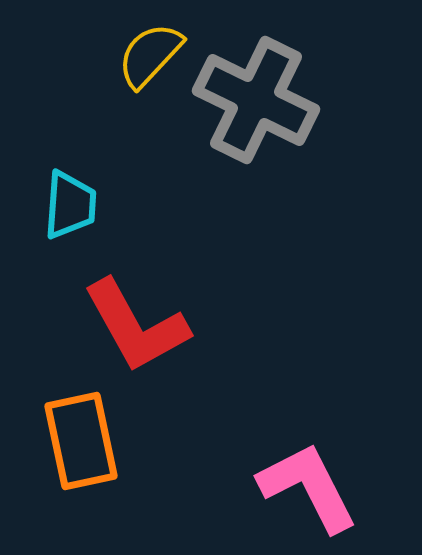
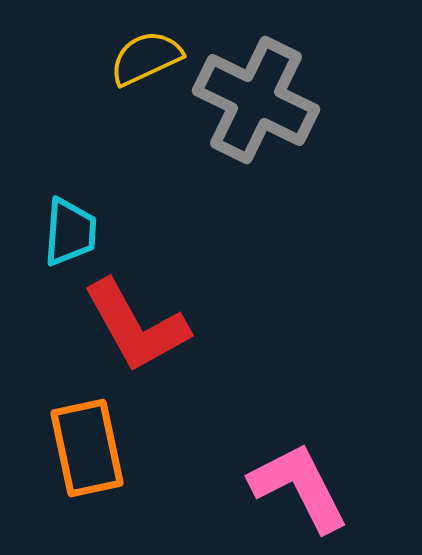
yellow semicircle: moved 4 px left, 3 px down; rotated 22 degrees clockwise
cyan trapezoid: moved 27 px down
orange rectangle: moved 6 px right, 7 px down
pink L-shape: moved 9 px left
